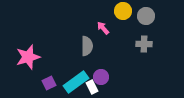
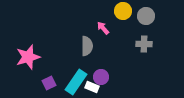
cyan rectangle: rotated 20 degrees counterclockwise
white rectangle: rotated 40 degrees counterclockwise
